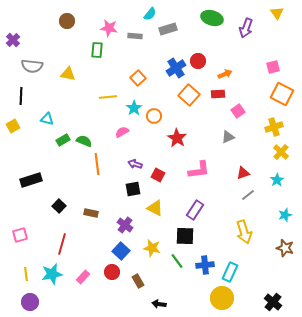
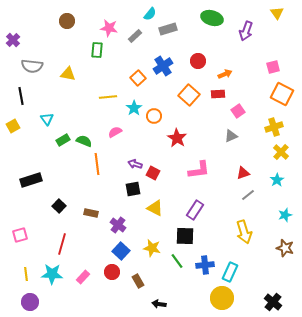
purple arrow at (246, 28): moved 3 px down
gray rectangle at (135, 36): rotated 48 degrees counterclockwise
blue cross at (176, 68): moved 13 px left, 2 px up
black line at (21, 96): rotated 12 degrees counterclockwise
cyan triangle at (47, 119): rotated 40 degrees clockwise
pink semicircle at (122, 132): moved 7 px left
gray triangle at (228, 137): moved 3 px right, 1 px up
red square at (158, 175): moved 5 px left, 2 px up
purple cross at (125, 225): moved 7 px left
cyan star at (52, 274): rotated 15 degrees clockwise
